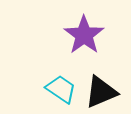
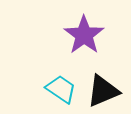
black triangle: moved 2 px right, 1 px up
